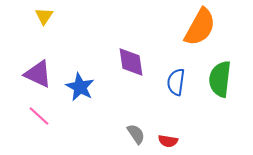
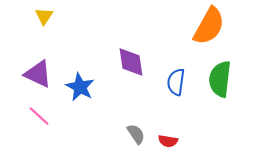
orange semicircle: moved 9 px right, 1 px up
